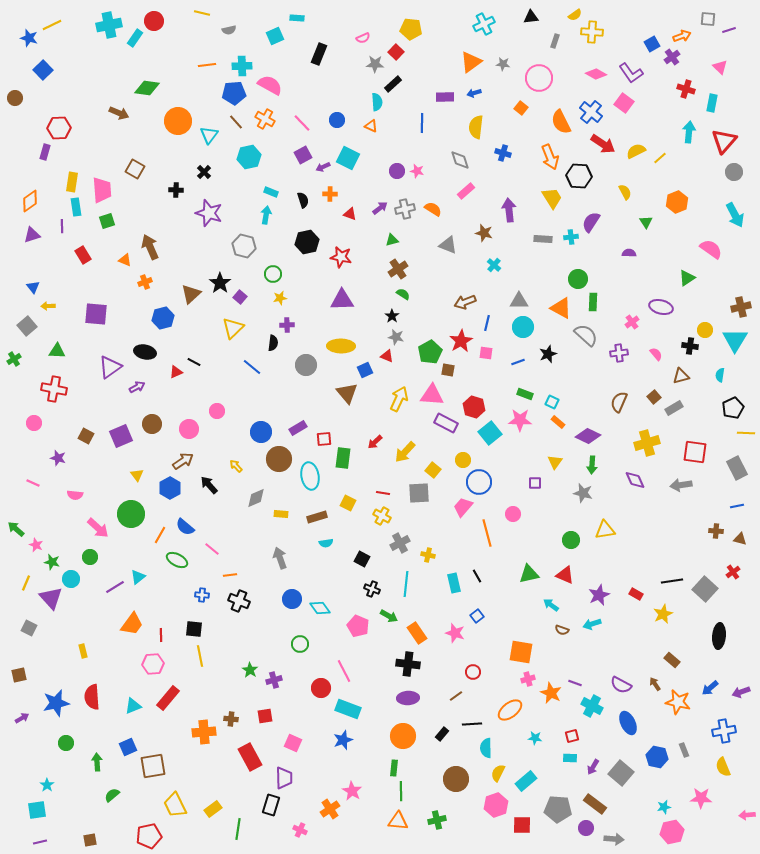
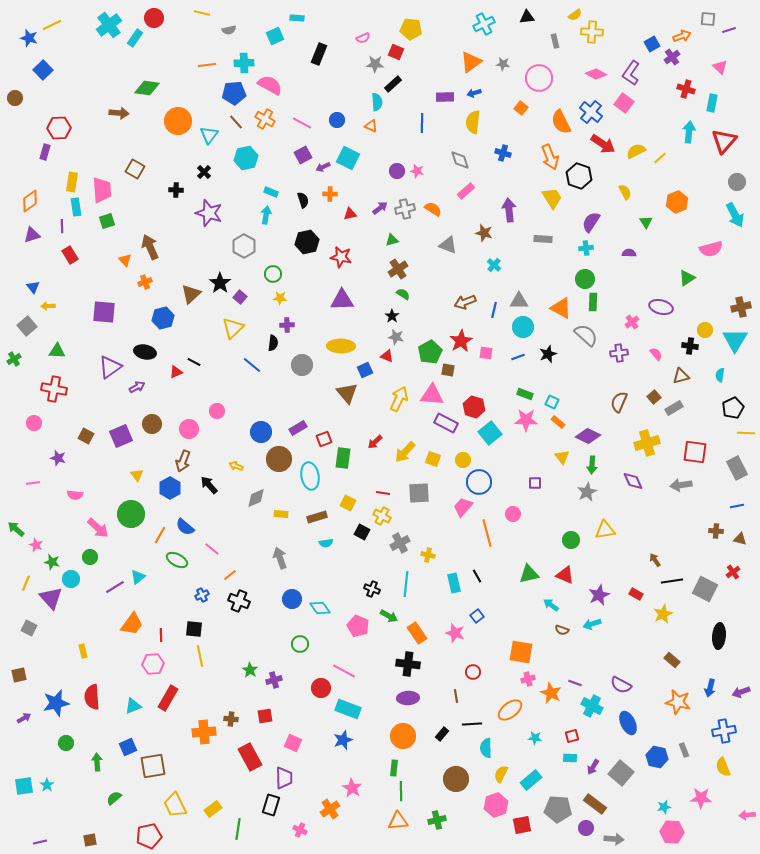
black triangle at (531, 17): moved 4 px left
red circle at (154, 21): moved 3 px up
cyan cross at (109, 25): rotated 25 degrees counterclockwise
gray rectangle at (555, 41): rotated 32 degrees counterclockwise
red square at (396, 52): rotated 21 degrees counterclockwise
cyan cross at (242, 66): moved 2 px right, 3 px up
purple L-shape at (631, 73): rotated 70 degrees clockwise
brown arrow at (119, 113): rotated 18 degrees counterclockwise
pink line at (302, 123): rotated 18 degrees counterclockwise
yellow semicircle at (476, 127): moved 3 px left, 5 px up
cyan hexagon at (249, 157): moved 3 px left, 1 px down
gray circle at (734, 172): moved 3 px right, 10 px down
black hexagon at (579, 176): rotated 15 degrees clockwise
red triangle at (350, 214): rotated 32 degrees counterclockwise
cyan cross at (571, 237): moved 15 px right, 11 px down
gray hexagon at (244, 246): rotated 15 degrees clockwise
pink semicircle at (711, 249): rotated 130 degrees clockwise
red rectangle at (83, 255): moved 13 px left
orange triangle at (125, 260): rotated 24 degrees clockwise
green circle at (578, 279): moved 7 px right
yellow star at (280, 298): rotated 16 degrees clockwise
purple square at (96, 314): moved 8 px right, 2 px up
blue line at (487, 323): moved 7 px right, 13 px up
blue line at (518, 362): moved 5 px up
gray circle at (306, 365): moved 4 px left
blue line at (252, 367): moved 2 px up
pink star at (520, 420): moved 6 px right
red square at (324, 439): rotated 14 degrees counterclockwise
brown arrow at (183, 461): rotated 145 degrees clockwise
yellow triangle at (555, 462): moved 7 px right, 5 px up; rotated 14 degrees counterclockwise
yellow arrow at (236, 466): rotated 24 degrees counterclockwise
yellow square at (433, 470): moved 11 px up; rotated 21 degrees counterclockwise
purple diamond at (635, 480): moved 2 px left, 1 px down
pink line at (33, 483): rotated 32 degrees counterclockwise
gray star at (583, 493): moved 4 px right, 1 px up; rotated 30 degrees clockwise
black square at (362, 559): moved 27 px up
orange line at (230, 575): rotated 32 degrees counterclockwise
gray square at (705, 589): rotated 15 degrees counterclockwise
blue cross at (202, 595): rotated 32 degrees counterclockwise
pink line at (344, 671): rotated 35 degrees counterclockwise
brown arrow at (655, 684): moved 124 px up
blue arrow at (710, 688): rotated 36 degrees counterclockwise
brown line at (456, 696): rotated 64 degrees counterclockwise
red rectangle at (168, 698): rotated 10 degrees counterclockwise
purple arrow at (22, 718): moved 2 px right
yellow semicircle at (498, 773): moved 3 px right, 1 px down
cyan rectangle at (526, 781): moved 5 px right, 1 px up
pink star at (352, 791): moved 3 px up
green semicircle at (112, 795): moved 2 px right, 3 px down
cyan square at (37, 810): moved 13 px left, 24 px up
orange triangle at (398, 821): rotated 10 degrees counterclockwise
red square at (522, 825): rotated 12 degrees counterclockwise
pink hexagon at (672, 832): rotated 15 degrees clockwise
